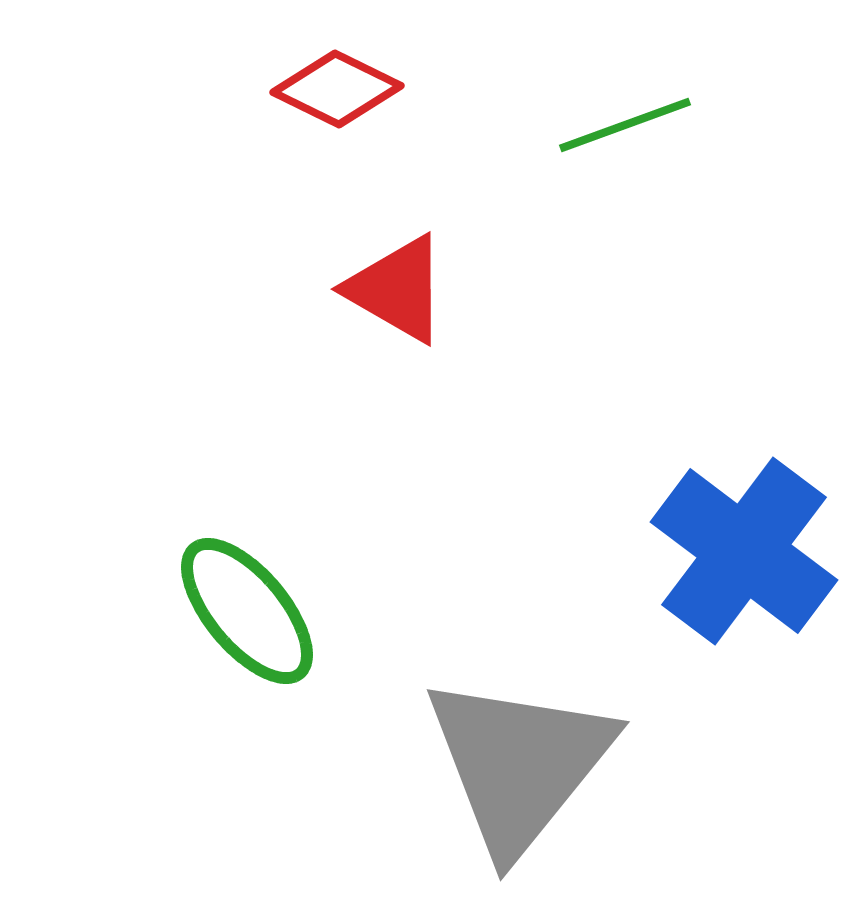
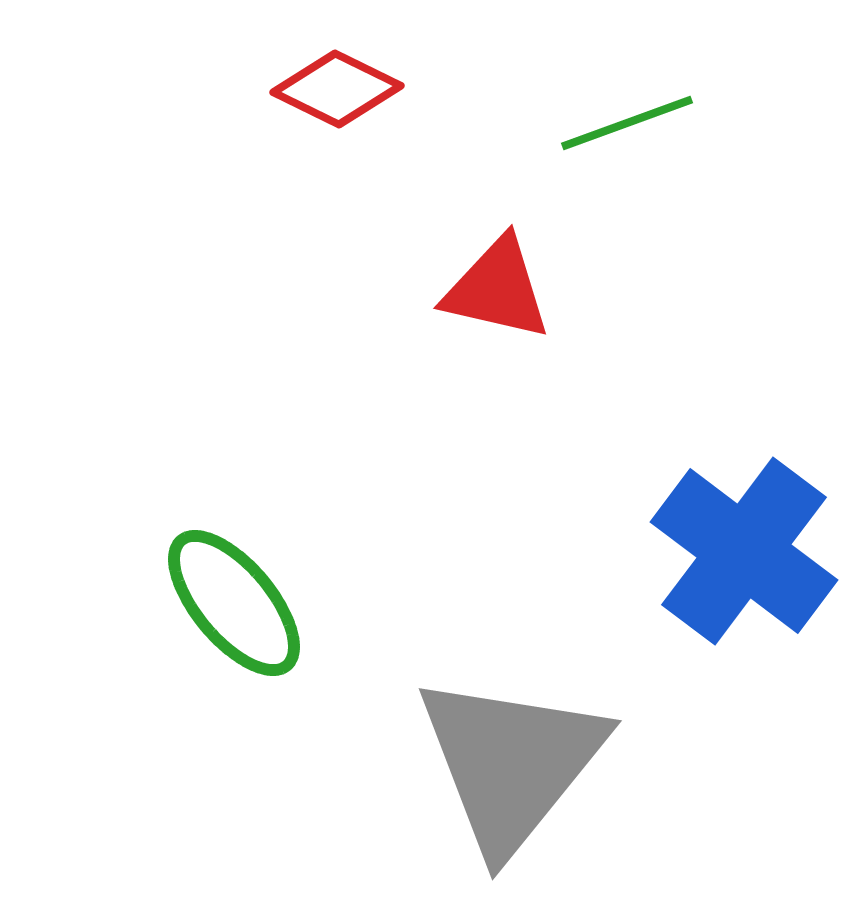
green line: moved 2 px right, 2 px up
red triangle: moved 100 px right; rotated 17 degrees counterclockwise
green ellipse: moved 13 px left, 8 px up
gray triangle: moved 8 px left, 1 px up
